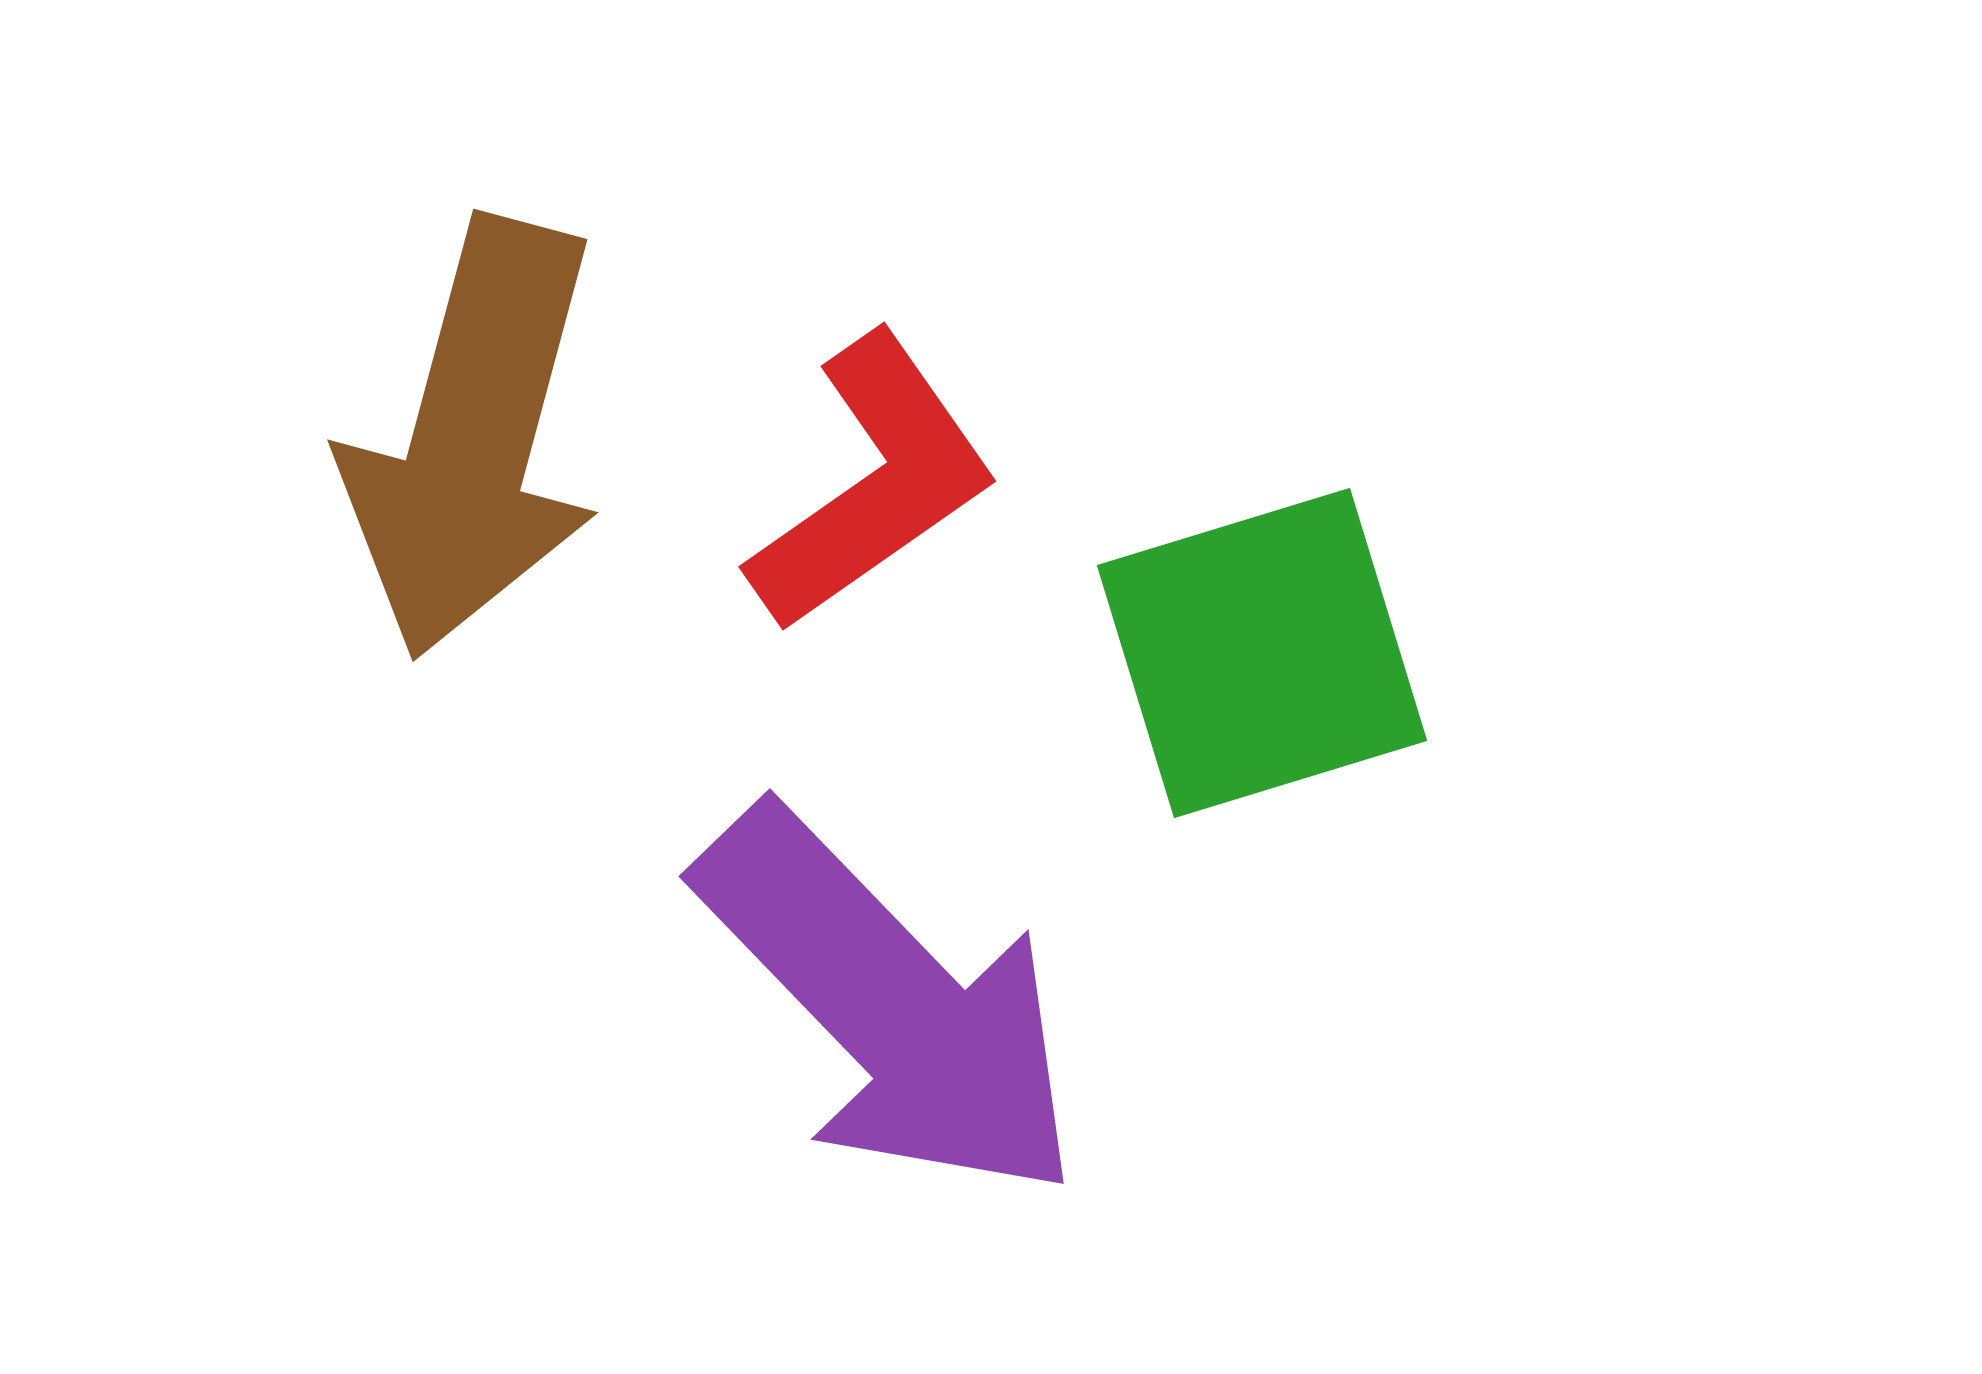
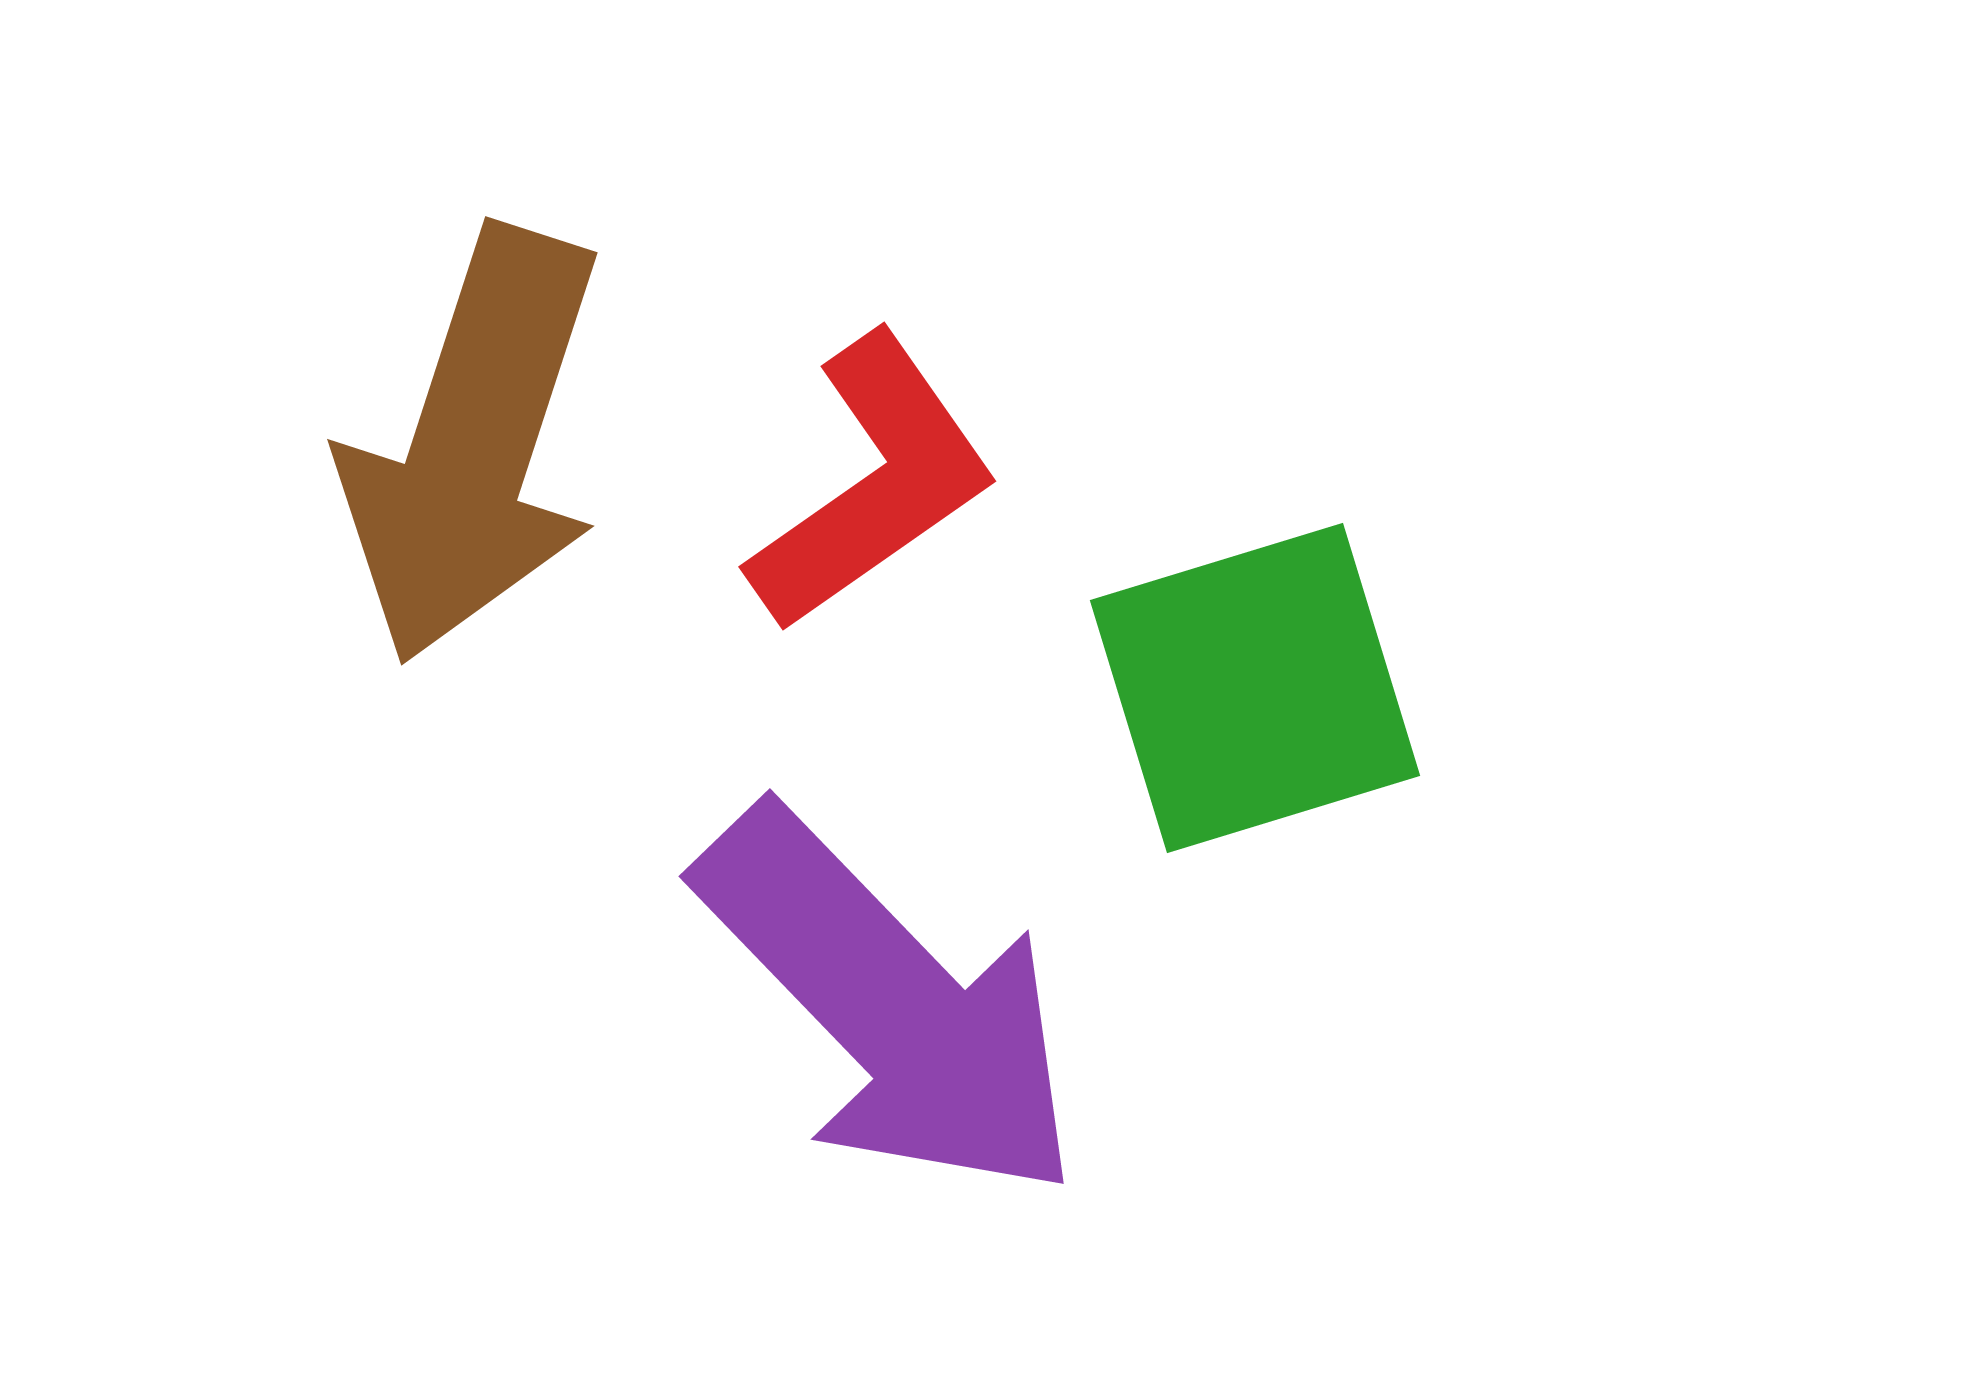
brown arrow: moved 7 px down; rotated 3 degrees clockwise
green square: moved 7 px left, 35 px down
